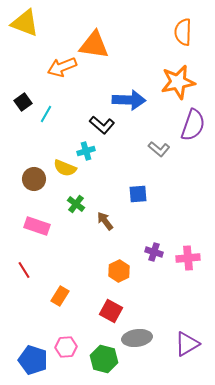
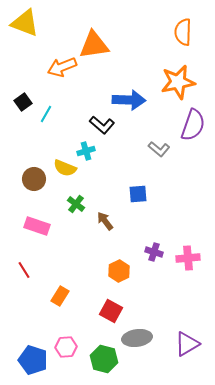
orange triangle: rotated 16 degrees counterclockwise
